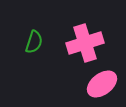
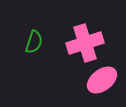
pink ellipse: moved 4 px up
